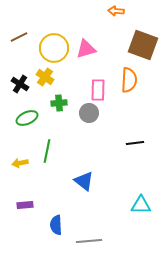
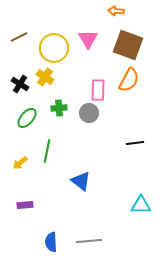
brown square: moved 15 px left
pink triangle: moved 2 px right, 10 px up; rotated 45 degrees counterclockwise
orange semicircle: rotated 25 degrees clockwise
green cross: moved 5 px down
green ellipse: rotated 25 degrees counterclockwise
yellow arrow: rotated 28 degrees counterclockwise
blue triangle: moved 3 px left
blue semicircle: moved 5 px left, 17 px down
